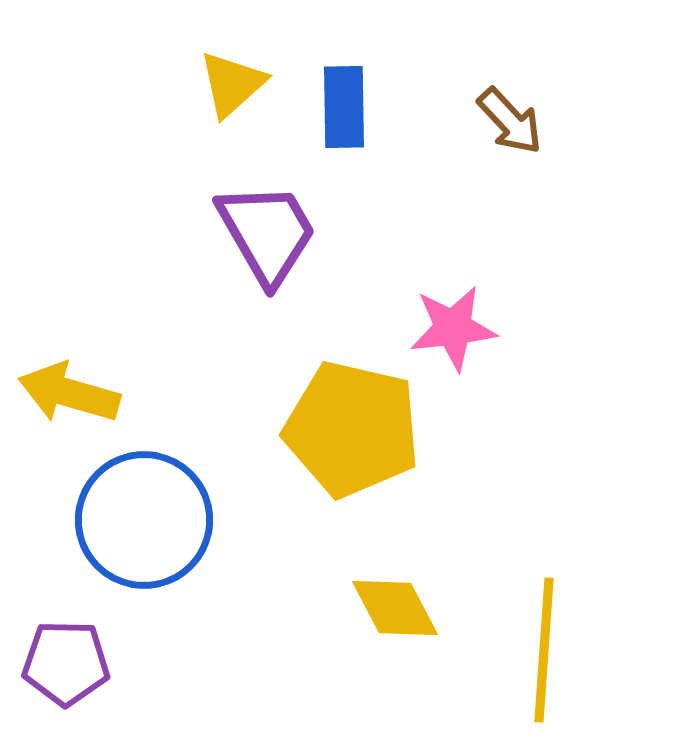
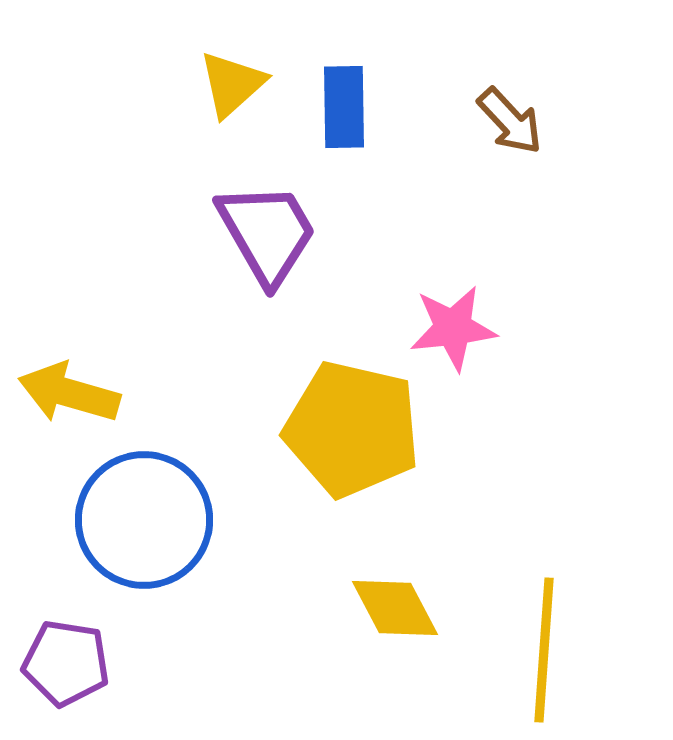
purple pentagon: rotated 8 degrees clockwise
